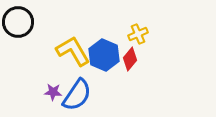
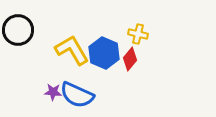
black circle: moved 8 px down
yellow cross: rotated 36 degrees clockwise
yellow L-shape: moved 1 px left, 1 px up
blue hexagon: moved 2 px up
blue semicircle: rotated 80 degrees clockwise
